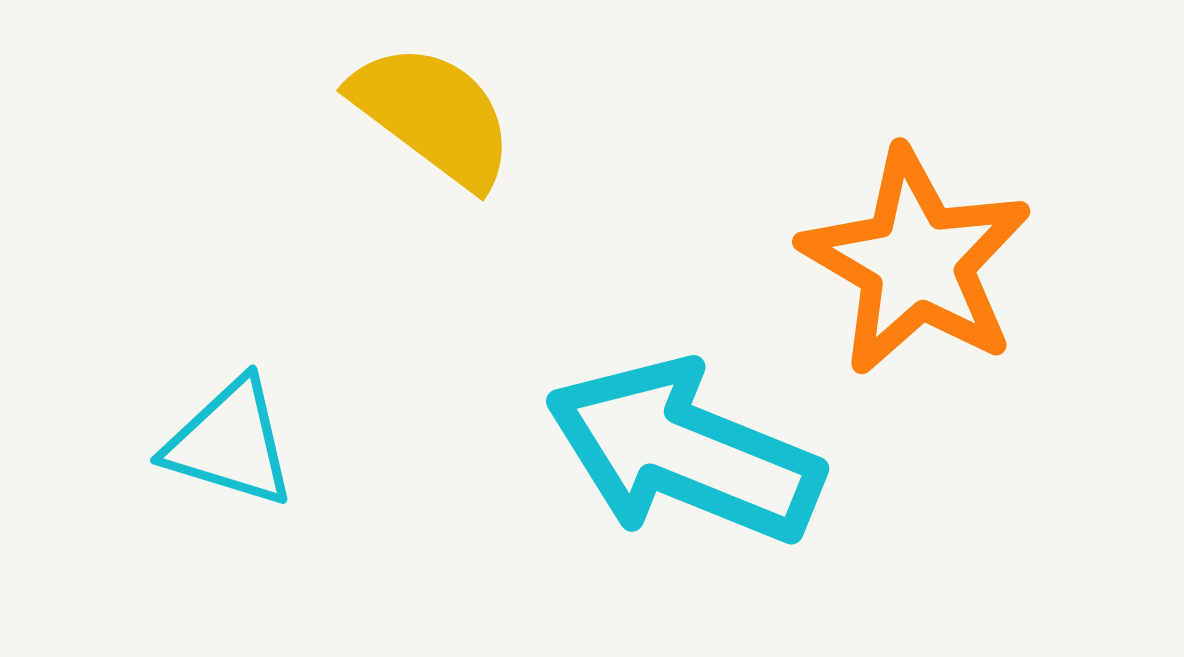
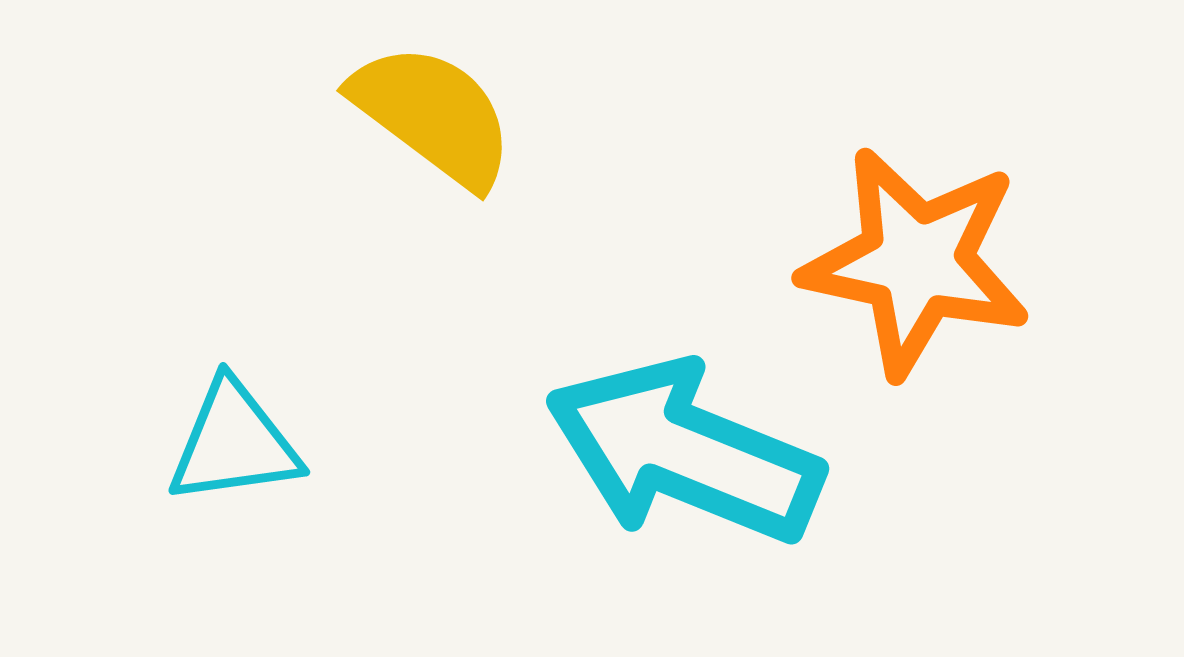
orange star: rotated 18 degrees counterclockwise
cyan triangle: moved 4 px right; rotated 25 degrees counterclockwise
